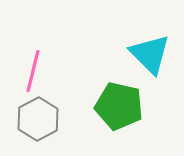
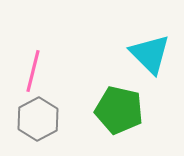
green pentagon: moved 4 px down
